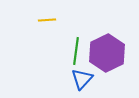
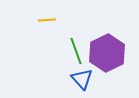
green line: rotated 28 degrees counterclockwise
blue triangle: rotated 25 degrees counterclockwise
